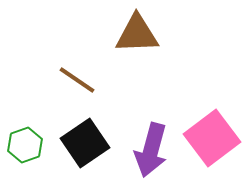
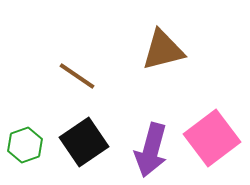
brown triangle: moved 26 px right, 16 px down; rotated 12 degrees counterclockwise
brown line: moved 4 px up
black square: moved 1 px left, 1 px up
